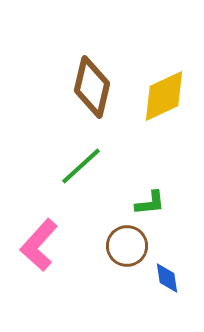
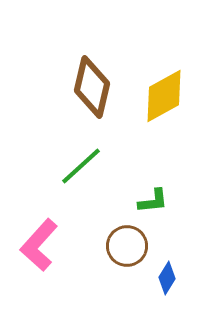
yellow diamond: rotated 4 degrees counterclockwise
green L-shape: moved 3 px right, 2 px up
blue diamond: rotated 40 degrees clockwise
